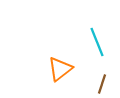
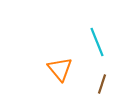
orange triangle: rotated 32 degrees counterclockwise
